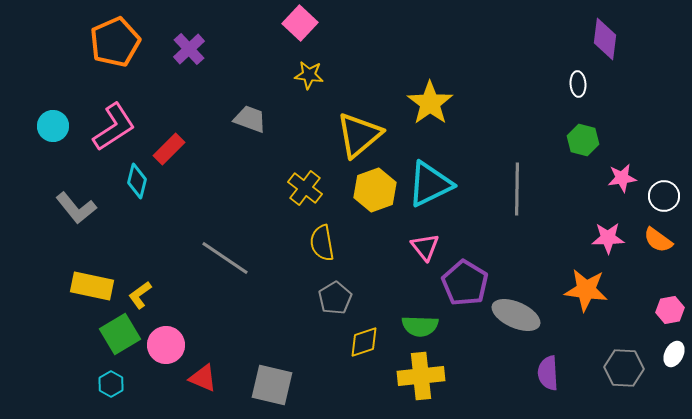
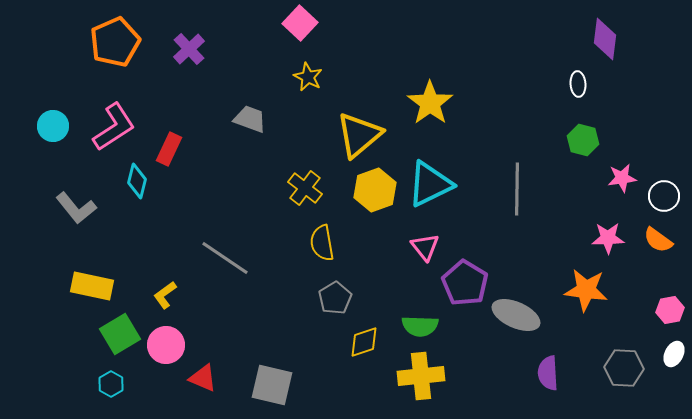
yellow star at (309, 75): moved 1 px left, 2 px down; rotated 20 degrees clockwise
red rectangle at (169, 149): rotated 20 degrees counterclockwise
yellow L-shape at (140, 295): moved 25 px right
